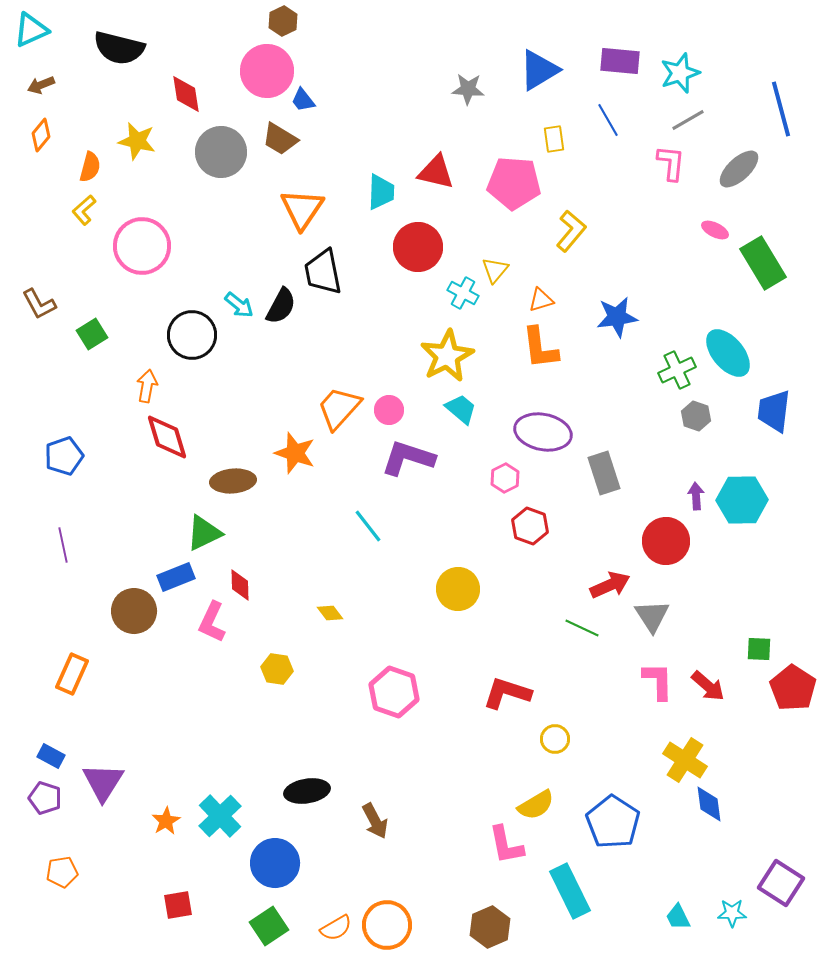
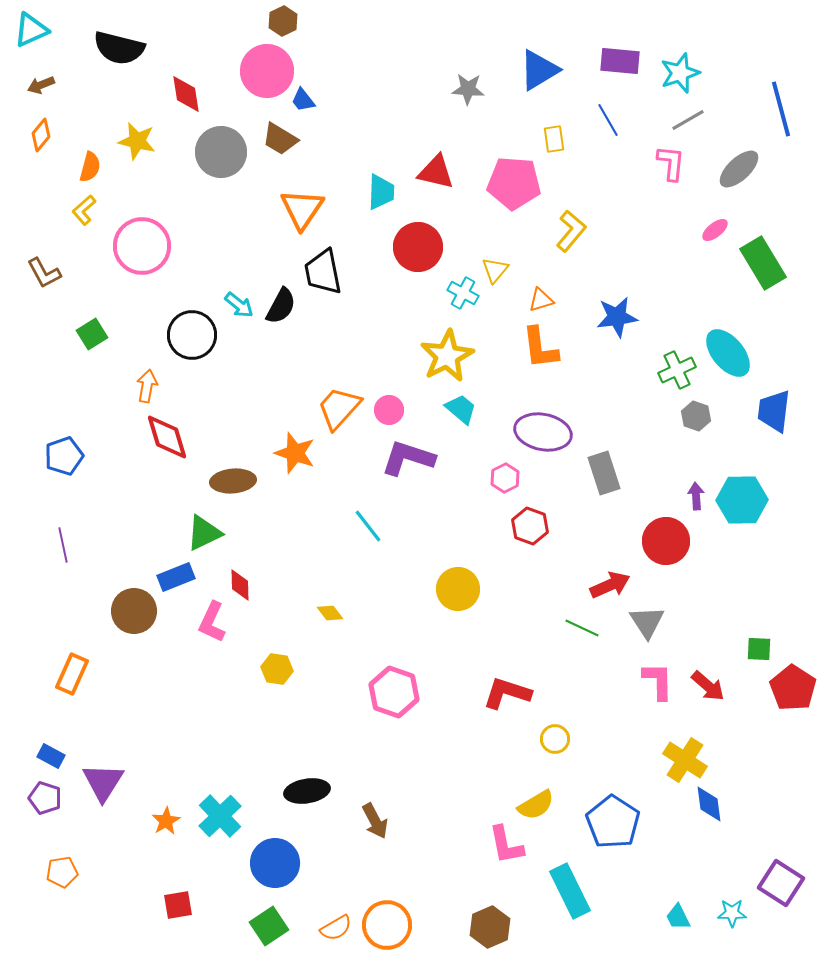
pink ellipse at (715, 230): rotated 64 degrees counterclockwise
brown L-shape at (39, 304): moved 5 px right, 31 px up
gray triangle at (652, 616): moved 5 px left, 6 px down
